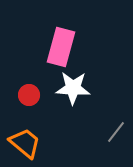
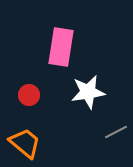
pink rectangle: rotated 6 degrees counterclockwise
white star: moved 15 px right, 4 px down; rotated 12 degrees counterclockwise
gray line: rotated 25 degrees clockwise
